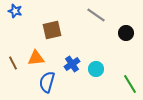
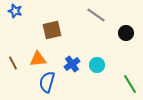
orange triangle: moved 2 px right, 1 px down
cyan circle: moved 1 px right, 4 px up
